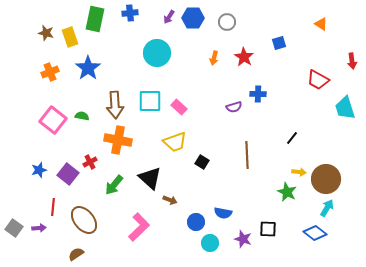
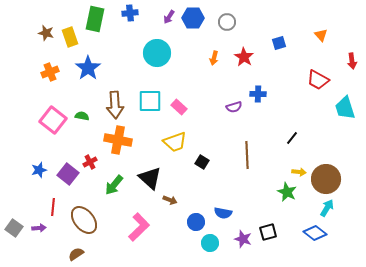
orange triangle at (321, 24): moved 11 px down; rotated 16 degrees clockwise
black square at (268, 229): moved 3 px down; rotated 18 degrees counterclockwise
